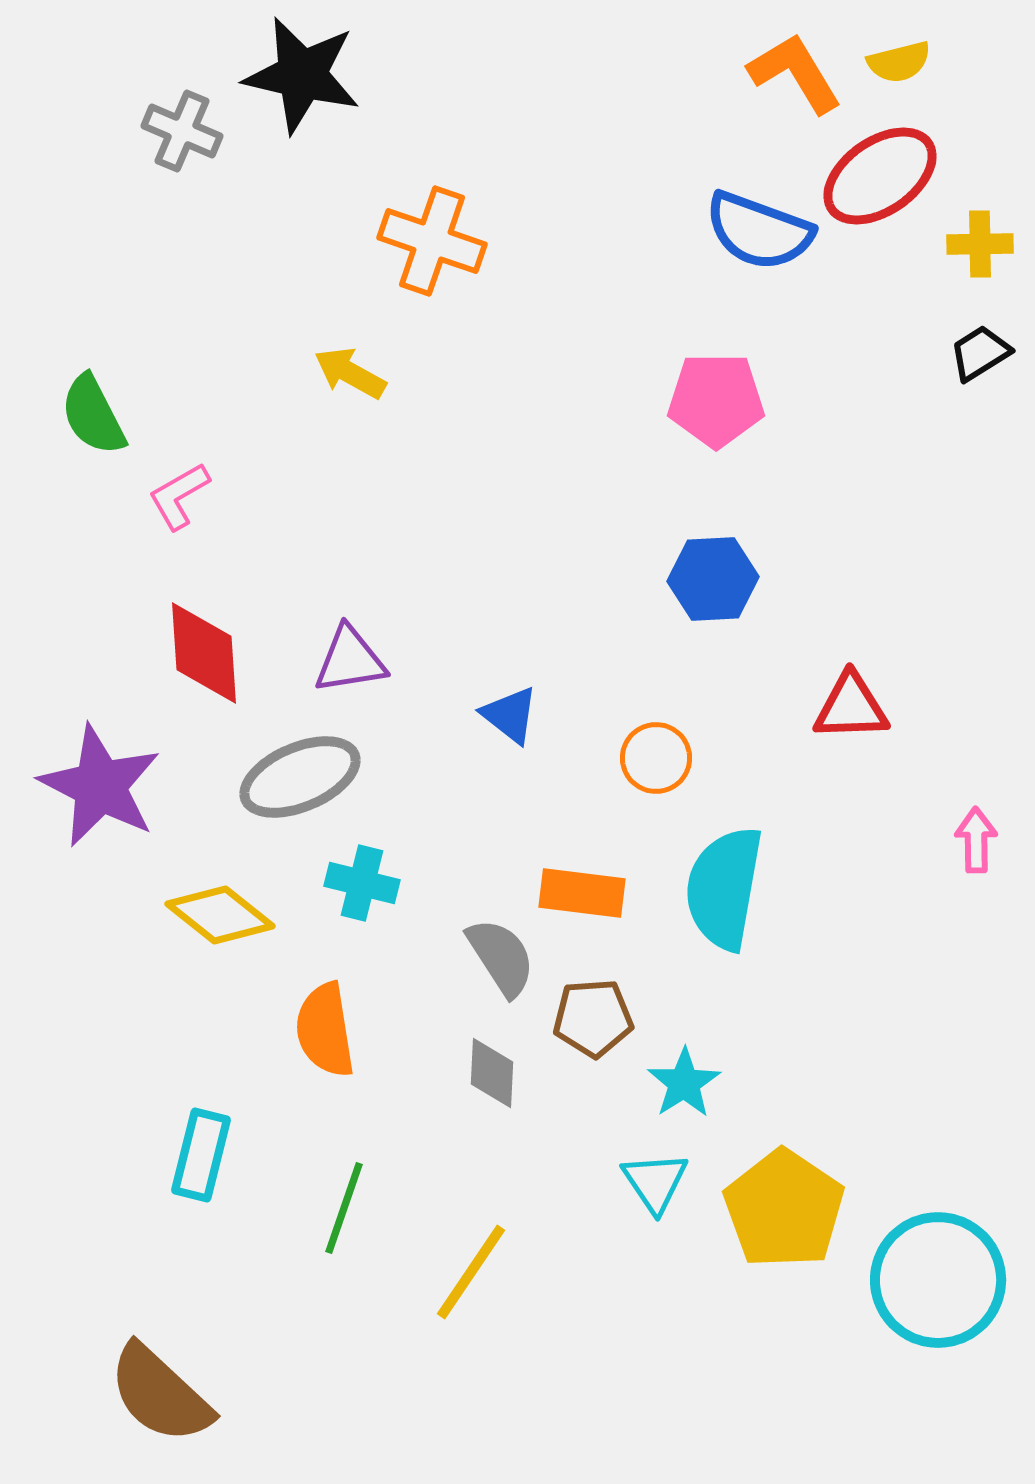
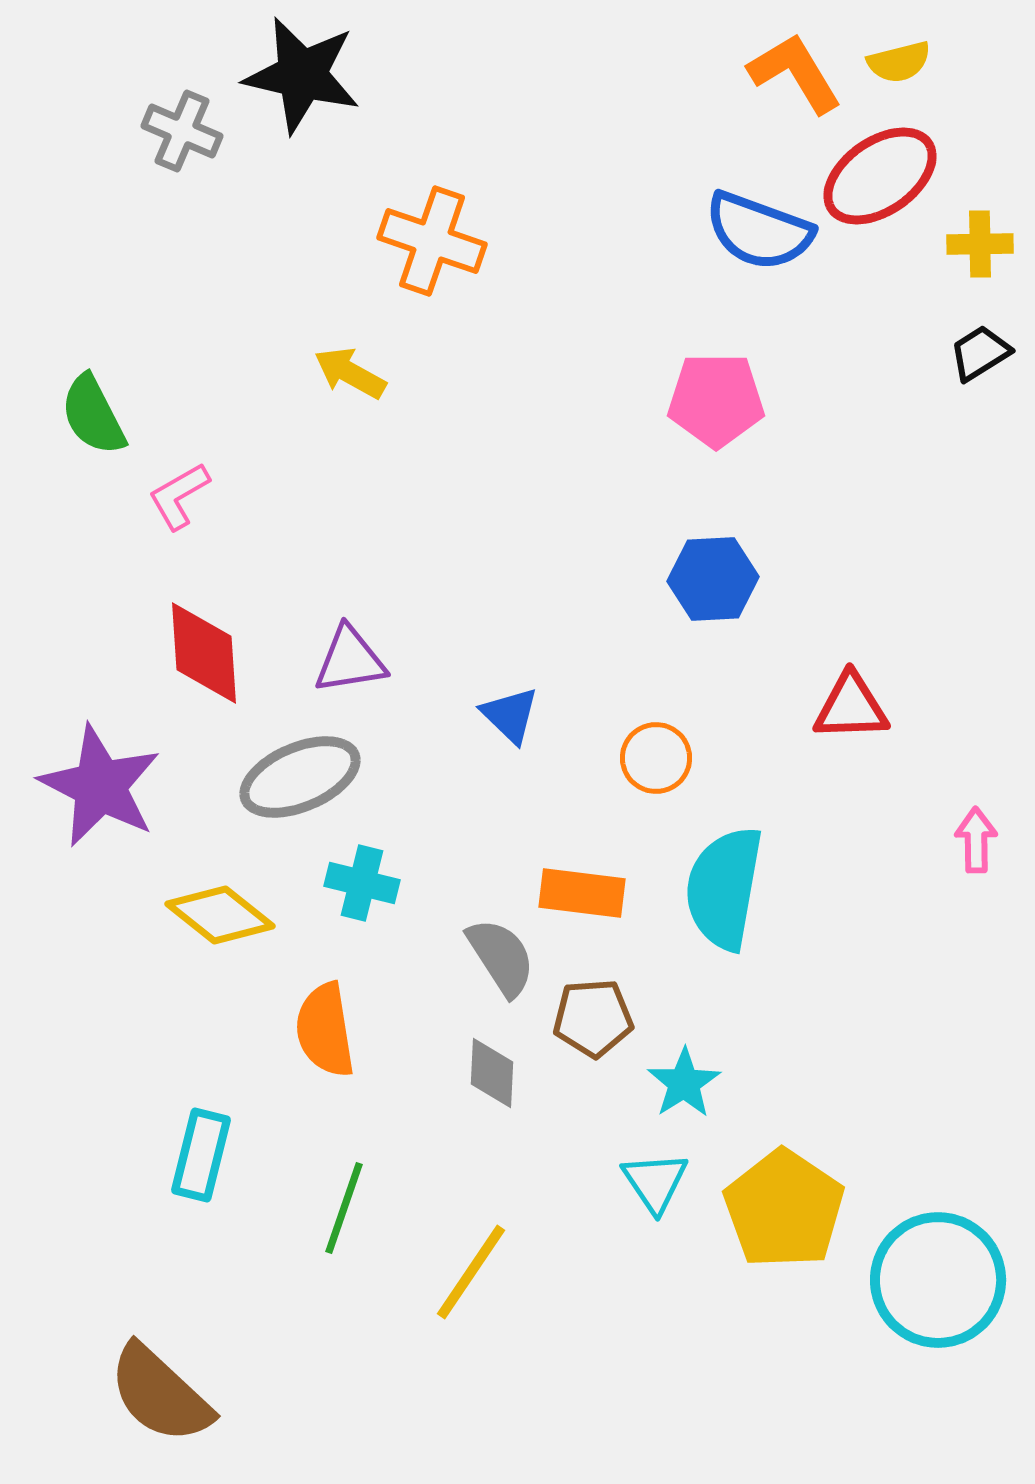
blue triangle: rotated 6 degrees clockwise
